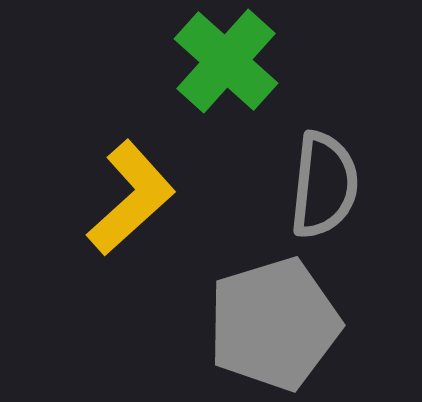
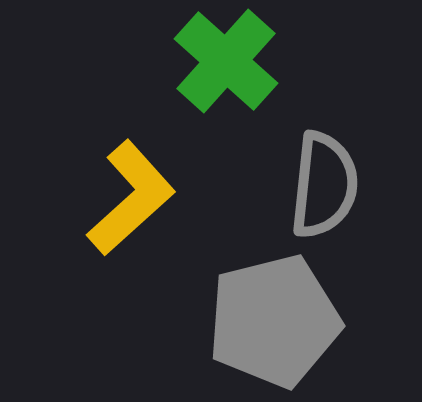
gray pentagon: moved 3 px up; rotated 3 degrees clockwise
